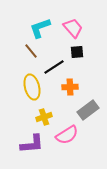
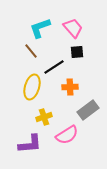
yellow ellipse: rotated 30 degrees clockwise
purple L-shape: moved 2 px left
